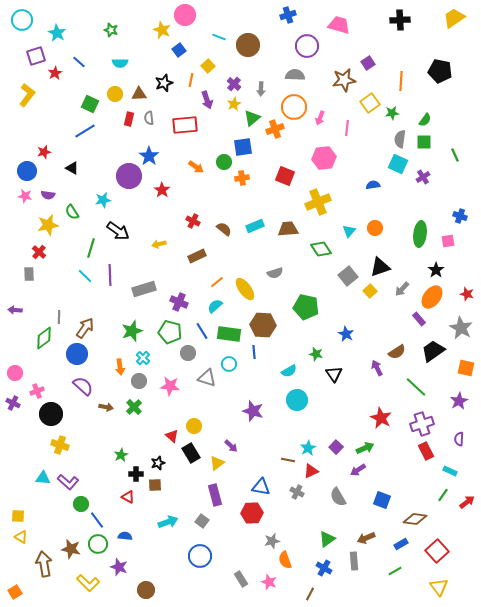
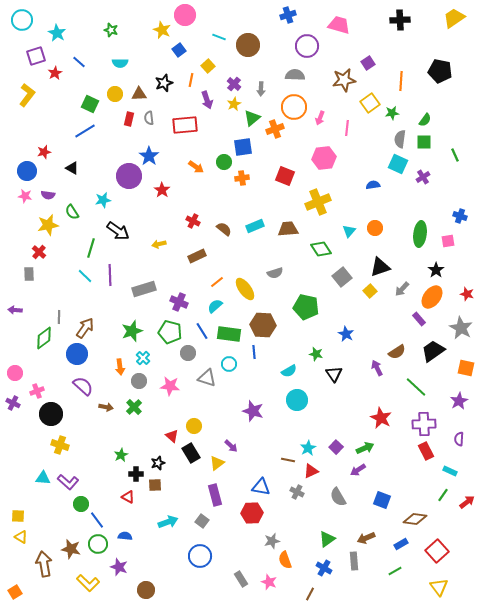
gray square at (348, 276): moved 6 px left, 1 px down
purple cross at (422, 424): moved 2 px right; rotated 15 degrees clockwise
